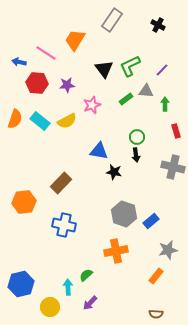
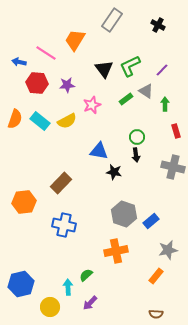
gray triangle: rotated 28 degrees clockwise
